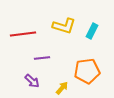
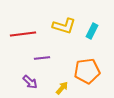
purple arrow: moved 2 px left, 1 px down
